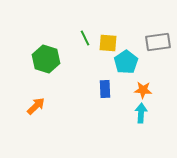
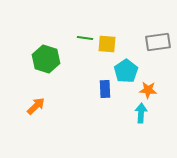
green line: rotated 56 degrees counterclockwise
yellow square: moved 1 px left, 1 px down
cyan pentagon: moved 9 px down
orange star: moved 5 px right
